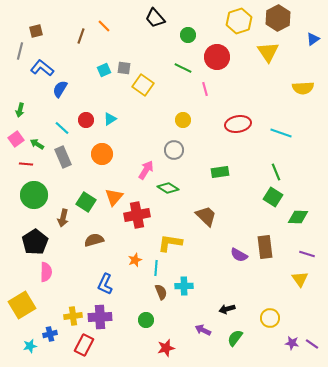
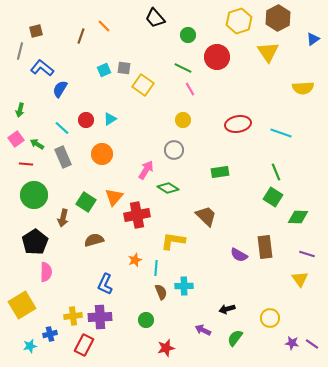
pink line at (205, 89): moved 15 px left; rotated 16 degrees counterclockwise
yellow L-shape at (170, 243): moved 3 px right, 2 px up
